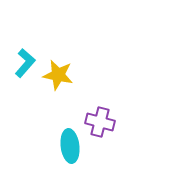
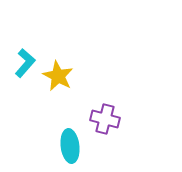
yellow star: moved 1 px down; rotated 16 degrees clockwise
purple cross: moved 5 px right, 3 px up
